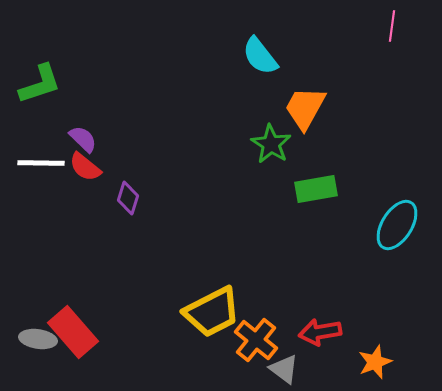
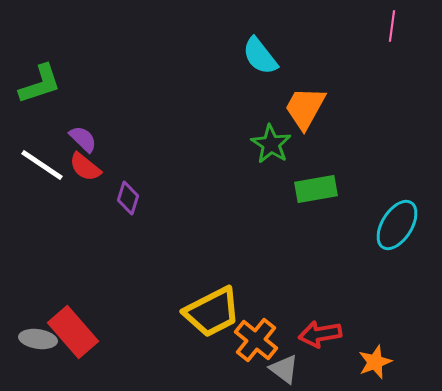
white line: moved 1 px right, 2 px down; rotated 33 degrees clockwise
red arrow: moved 2 px down
